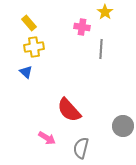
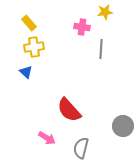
yellow star: rotated 28 degrees clockwise
